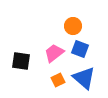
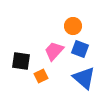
pink trapezoid: moved 2 px up; rotated 10 degrees counterclockwise
orange square: moved 17 px left, 4 px up
